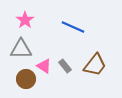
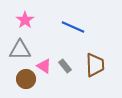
gray triangle: moved 1 px left, 1 px down
brown trapezoid: rotated 40 degrees counterclockwise
